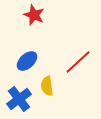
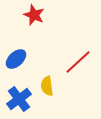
blue ellipse: moved 11 px left, 2 px up
